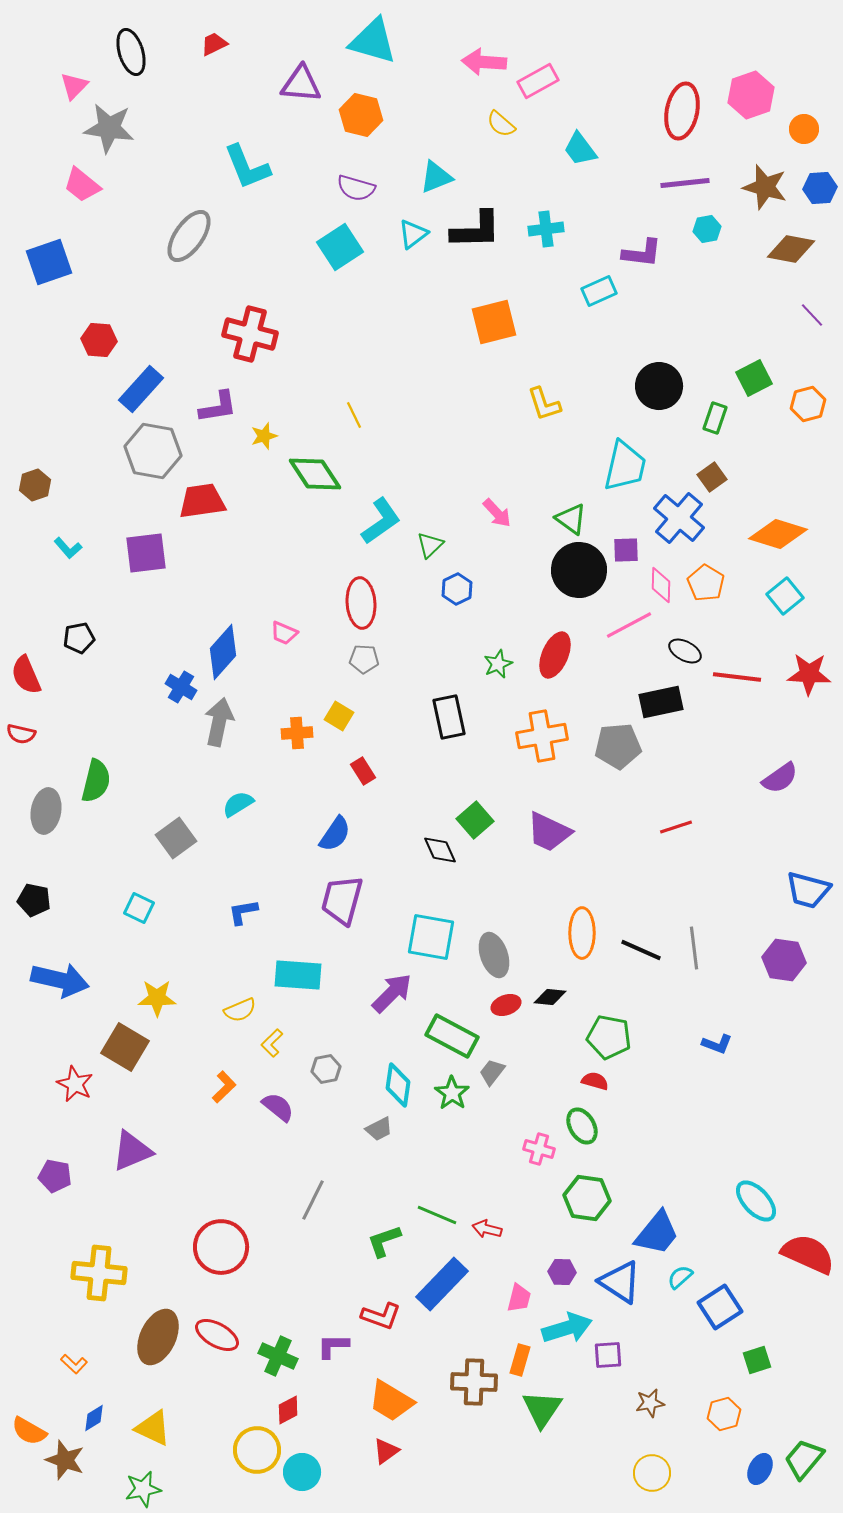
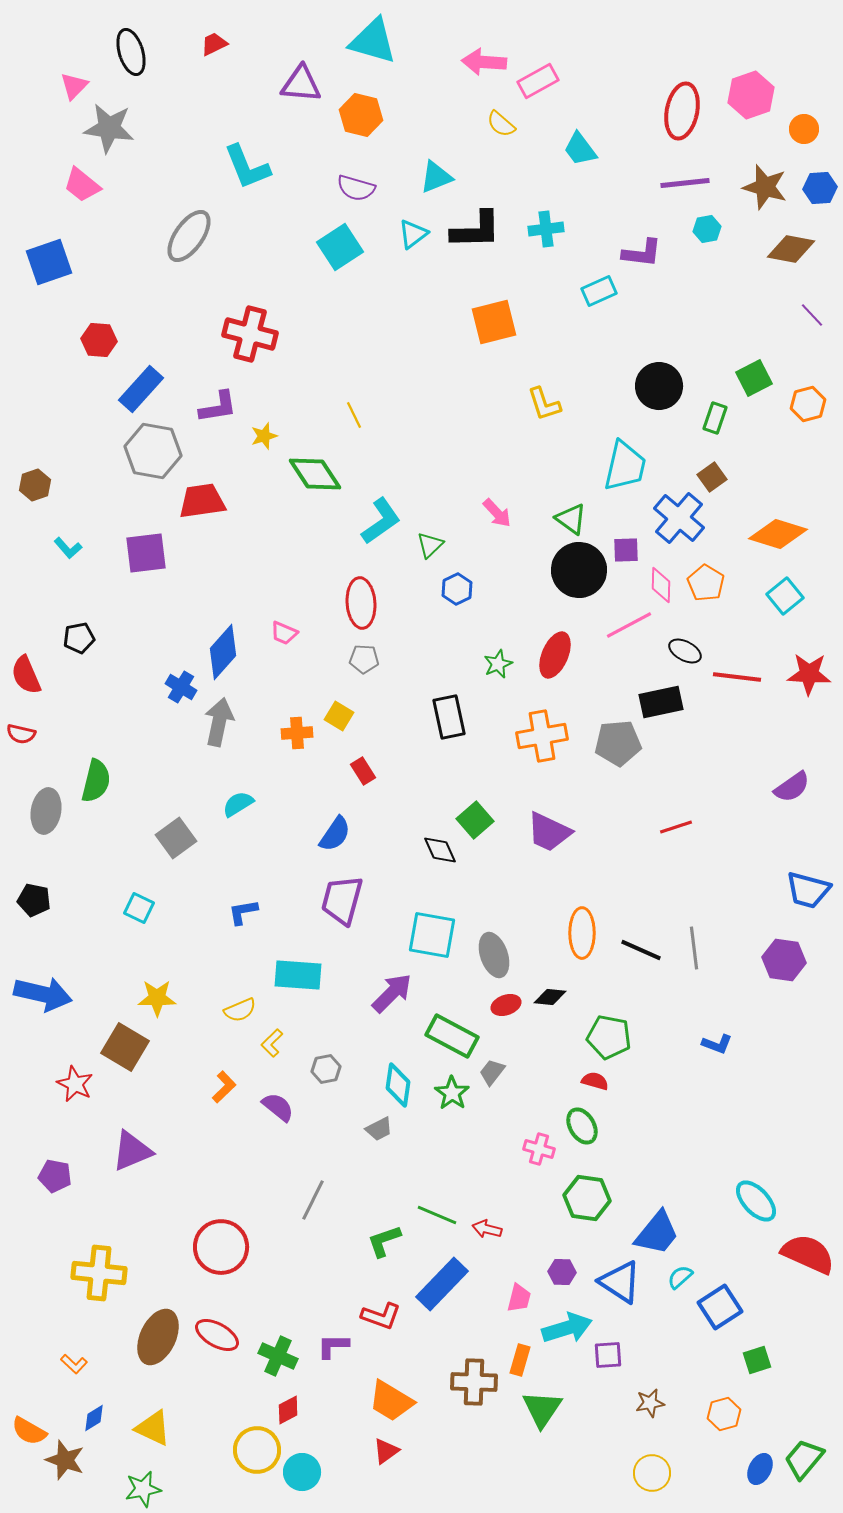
gray pentagon at (618, 746): moved 3 px up
purple semicircle at (780, 778): moved 12 px right, 9 px down
cyan square at (431, 937): moved 1 px right, 2 px up
blue arrow at (60, 980): moved 17 px left, 14 px down
